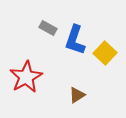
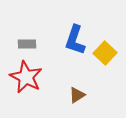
gray rectangle: moved 21 px left, 16 px down; rotated 30 degrees counterclockwise
red star: rotated 16 degrees counterclockwise
